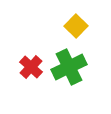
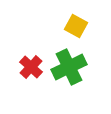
yellow square: rotated 15 degrees counterclockwise
